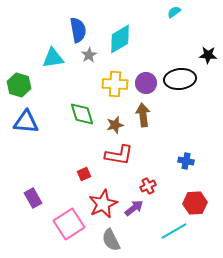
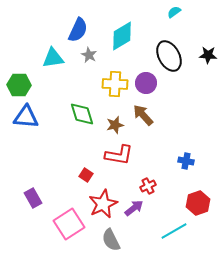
blue semicircle: rotated 35 degrees clockwise
cyan diamond: moved 2 px right, 3 px up
gray star: rotated 14 degrees counterclockwise
black ellipse: moved 11 px left, 23 px up; rotated 68 degrees clockwise
green hexagon: rotated 15 degrees counterclockwise
brown arrow: rotated 35 degrees counterclockwise
blue triangle: moved 5 px up
red square: moved 2 px right, 1 px down; rotated 32 degrees counterclockwise
red hexagon: moved 3 px right; rotated 15 degrees counterclockwise
